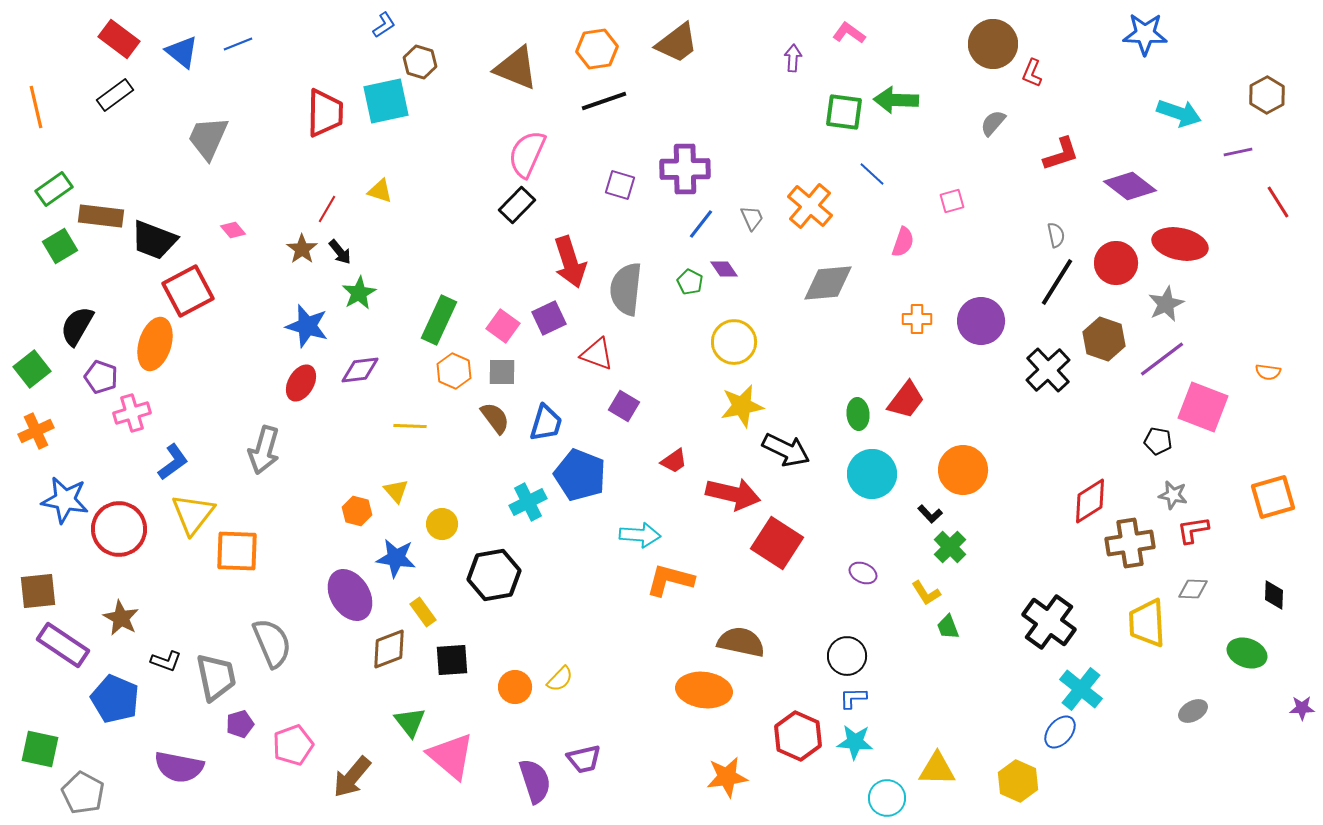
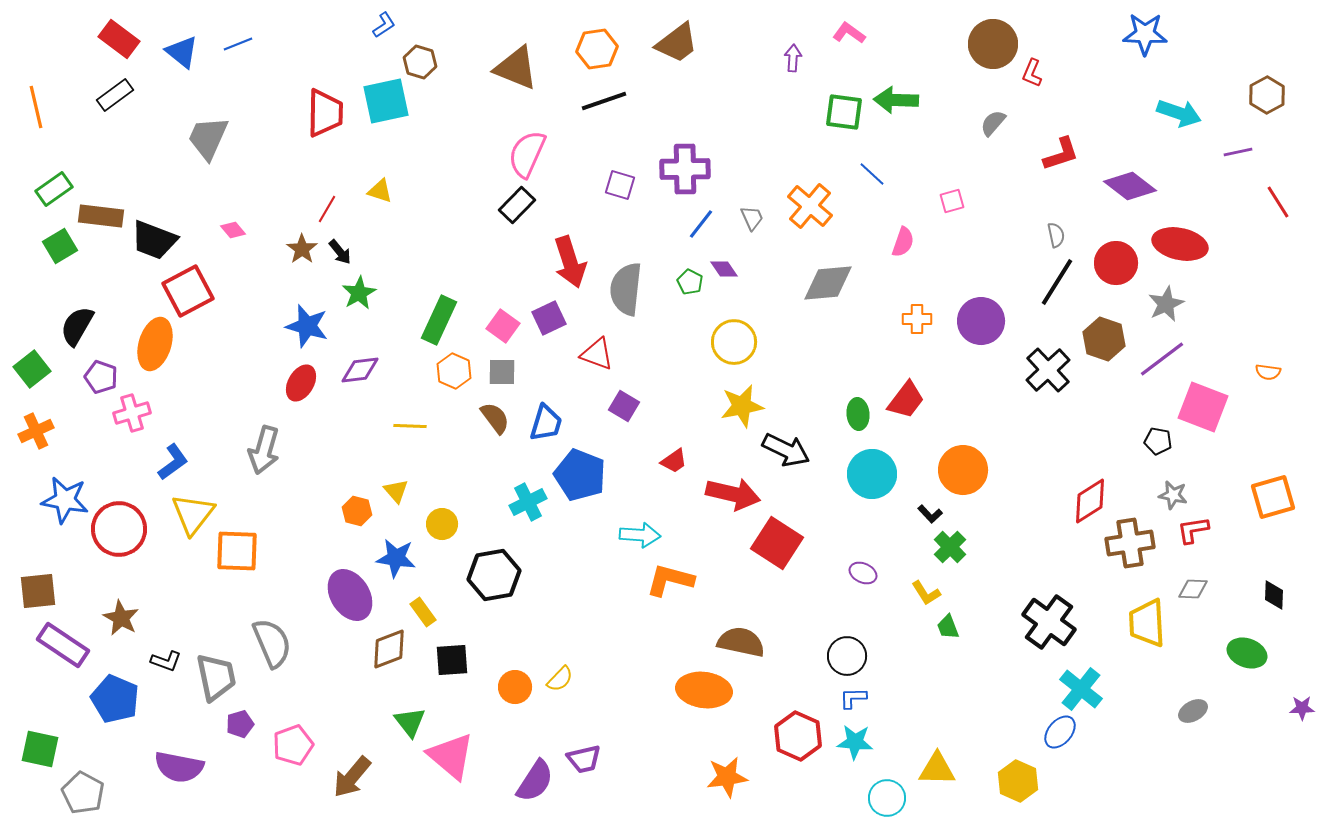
purple semicircle at (535, 781): rotated 51 degrees clockwise
